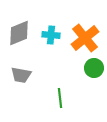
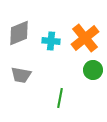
cyan cross: moved 6 px down
green circle: moved 1 px left, 2 px down
green line: rotated 18 degrees clockwise
